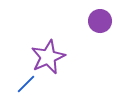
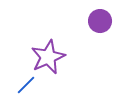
blue line: moved 1 px down
